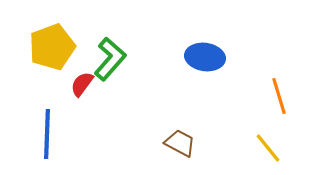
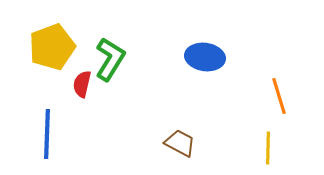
green L-shape: rotated 9 degrees counterclockwise
red semicircle: rotated 24 degrees counterclockwise
yellow line: rotated 40 degrees clockwise
